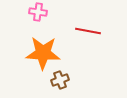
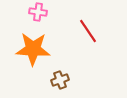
red line: rotated 45 degrees clockwise
orange star: moved 10 px left, 4 px up
